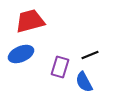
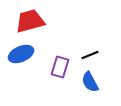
blue semicircle: moved 6 px right
